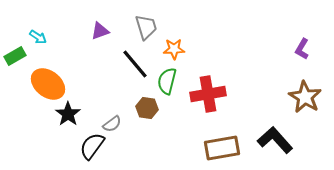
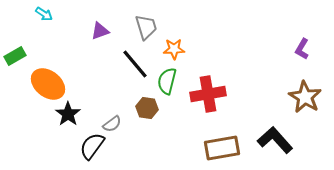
cyan arrow: moved 6 px right, 23 px up
